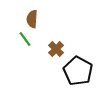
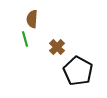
green line: rotated 21 degrees clockwise
brown cross: moved 1 px right, 2 px up
